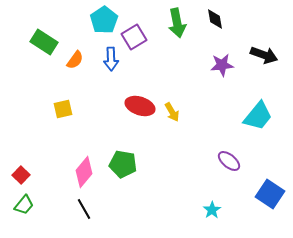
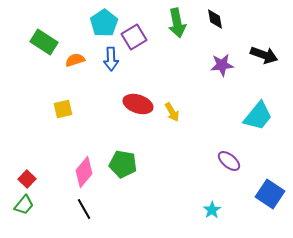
cyan pentagon: moved 3 px down
orange semicircle: rotated 144 degrees counterclockwise
red ellipse: moved 2 px left, 2 px up
red square: moved 6 px right, 4 px down
